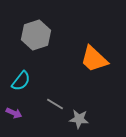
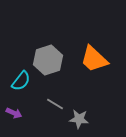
gray hexagon: moved 12 px right, 25 px down
